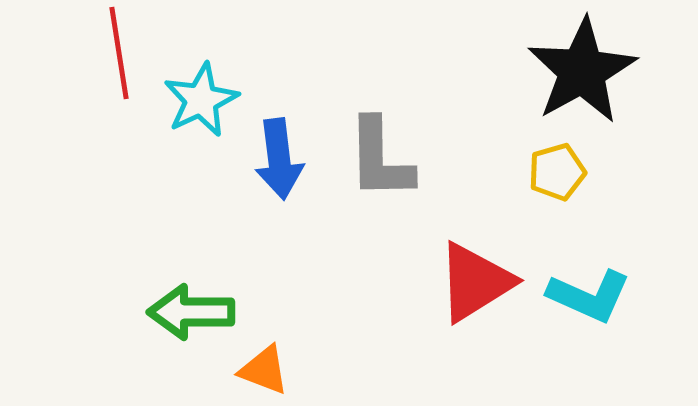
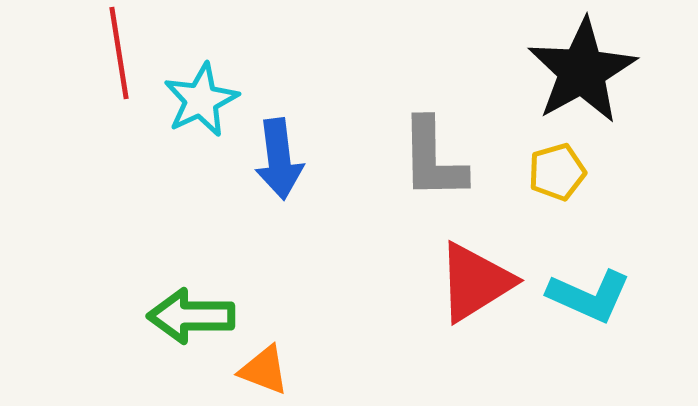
gray L-shape: moved 53 px right
green arrow: moved 4 px down
